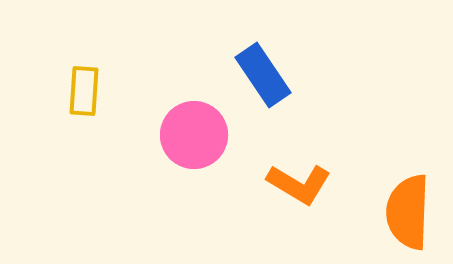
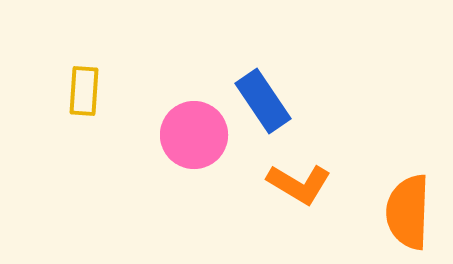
blue rectangle: moved 26 px down
